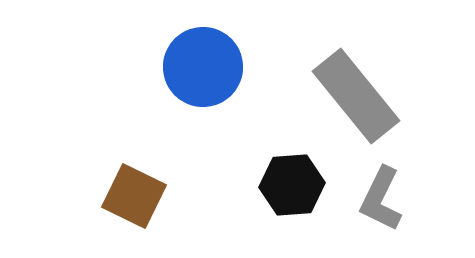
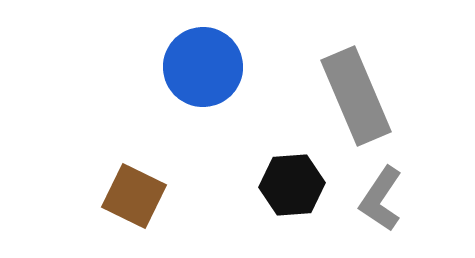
gray rectangle: rotated 16 degrees clockwise
gray L-shape: rotated 8 degrees clockwise
